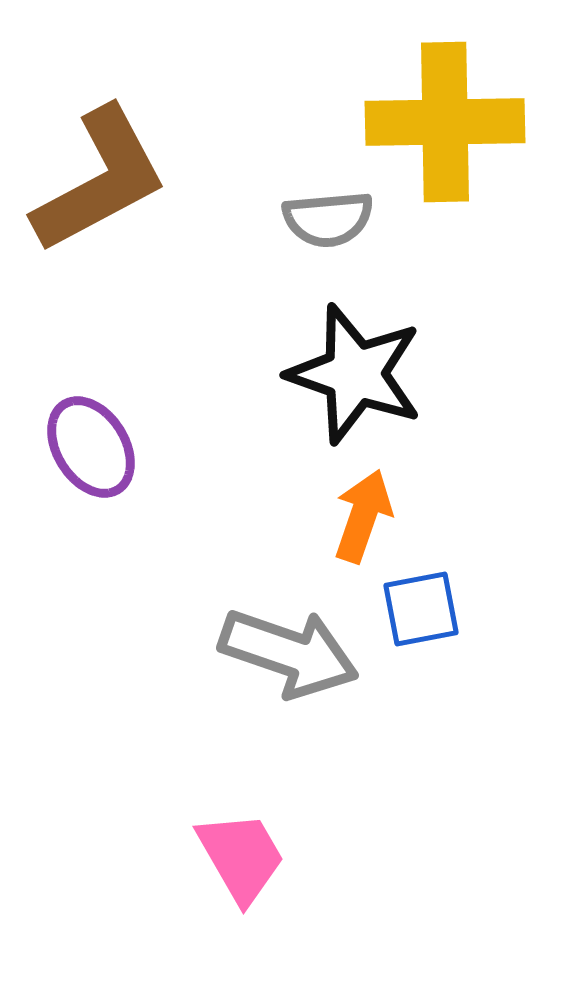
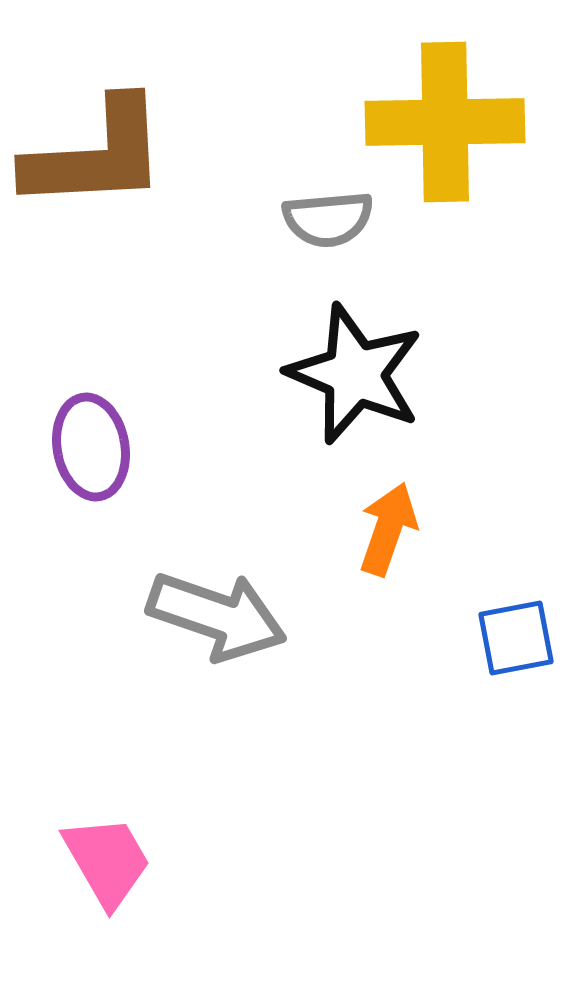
brown L-shape: moved 4 px left, 25 px up; rotated 25 degrees clockwise
black star: rotated 4 degrees clockwise
purple ellipse: rotated 22 degrees clockwise
orange arrow: moved 25 px right, 13 px down
blue square: moved 95 px right, 29 px down
gray arrow: moved 72 px left, 37 px up
pink trapezoid: moved 134 px left, 4 px down
